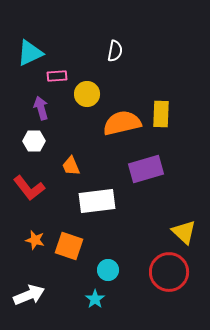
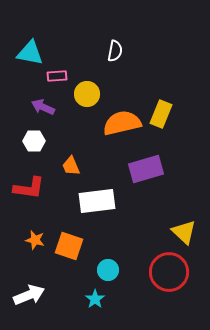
cyan triangle: rotated 36 degrees clockwise
purple arrow: moved 2 px right, 1 px up; rotated 50 degrees counterclockwise
yellow rectangle: rotated 20 degrees clockwise
red L-shape: rotated 44 degrees counterclockwise
